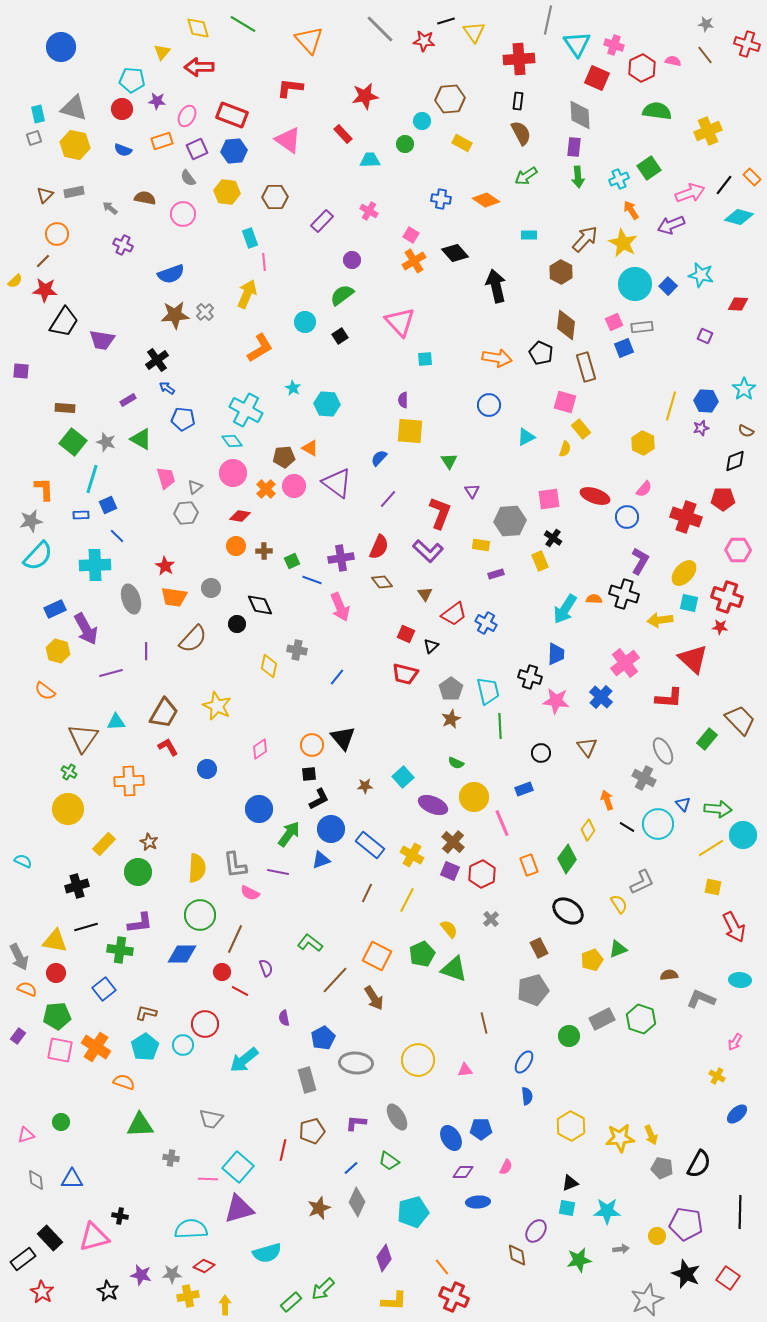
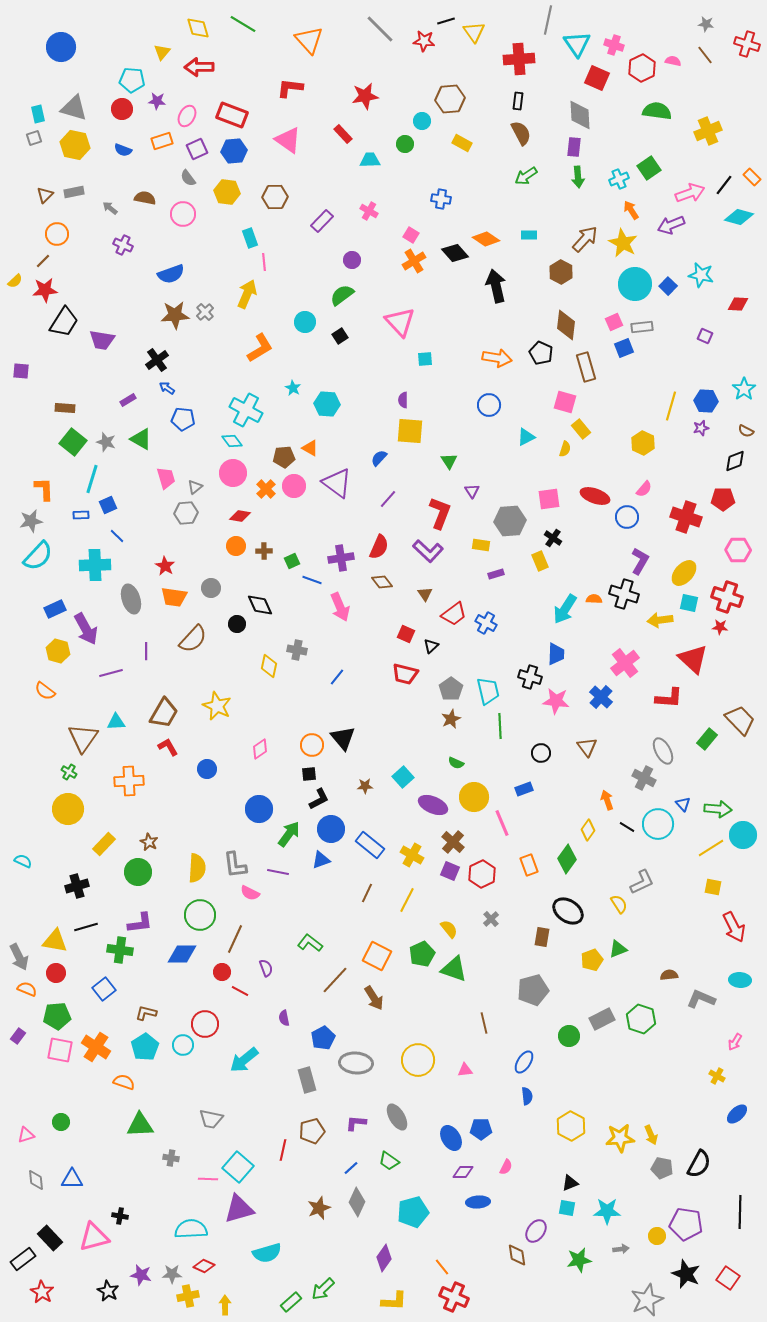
orange diamond at (486, 200): moved 39 px down
red star at (45, 290): rotated 10 degrees counterclockwise
brown rectangle at (539, 948): moved 3 px right, 11 px up; rotated 36 degrees clockwise
